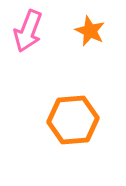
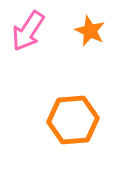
pink arrow: rotated 12 degrees clockwise
